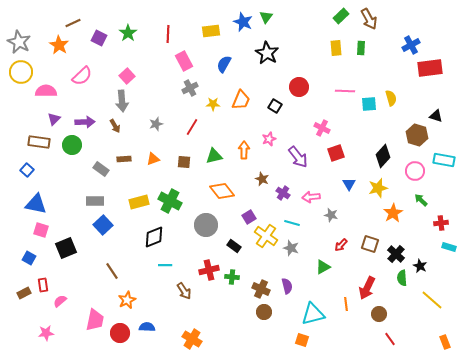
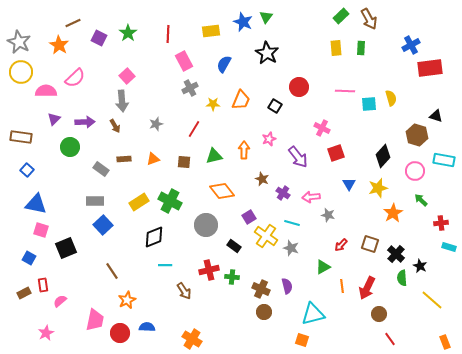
pink semicircle at (82, 76): moved 7 px left, 2 px down
red line at (192, 127): moved 2 px right, 2 px down
brown rectangle at (39, 142): moved 18 px left, 5 px up
green circle at (72, 145): moved 2 px left, 2 px down
yellow rectangle at (139, 202): rotated 18 degrees counterclockwise
gray star at (331, 215): moved 3 px left
orange line at (346, 304): moved 4 px left, 18 px up
pink star at (46, 333): rotated 21 degrees counterclockwise
